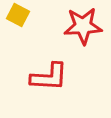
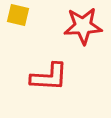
yellow square: rotated 15 degrees counterclockwise
